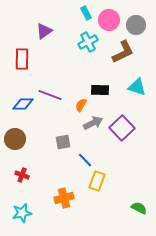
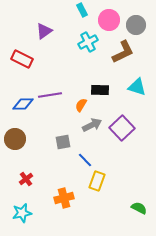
cyan rectangle: moved 4 px left, 3 px up
red rectangle: rotated 65 degrees counterclockwise
purple line: rotated 30 degrees counterclockwise
gray arrow: moved 1 px left, 2 px down
red cross: moved 4 px right, 4 px down; rotated 32 degrees clockwise
